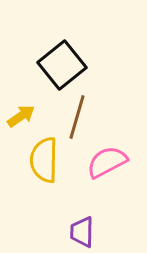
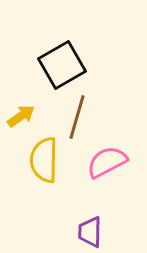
black square: rotated 9 degrees clockwise
purple trapezoid: moved 8 px right
